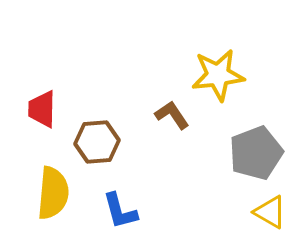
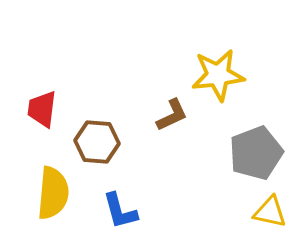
red trapezoid: rotated 6 degrees clockwise
brown L-shape: rotated 99 degrees clockwise
brown hexagon: rotated 9 degrees clockwise
yellow triangle: rotated 18 degrees counterclockwise
